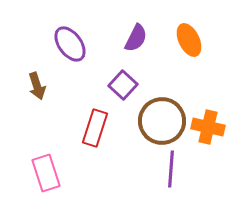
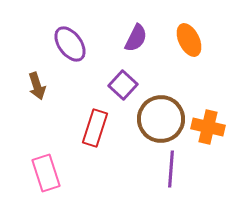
brown circle: moved 1 px left, 2 px up
